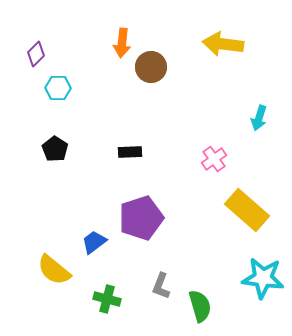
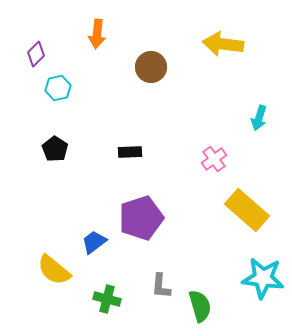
orange arrow: moved 25 px left, 9 px up
cyan hexagon: rotated 15 degrees counterclockwise
gray L-shape: rotated 16 degrees counterclockwise
